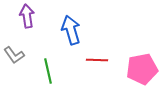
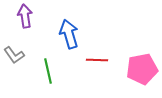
purple arrow: moved 2 px left
blue arrow: moved 2 px left, 4 px down
